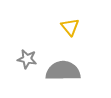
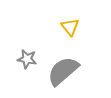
gray semicircle: rotated 40 degrees counterclockwise
